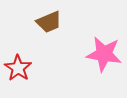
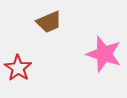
pink star: rotated 9 degrees clockwise
